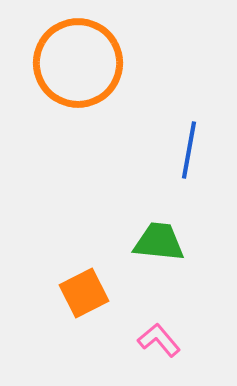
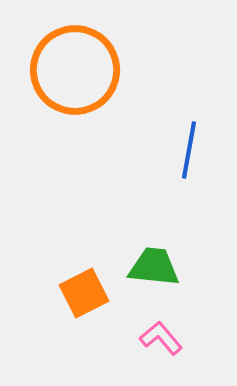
orange circle: moved 3 px left, 7 px down
green trapezoid: moved 5 px left, 25 px down
pink L-shape: moved 2 px right, 2 px up
